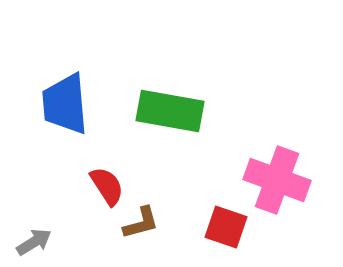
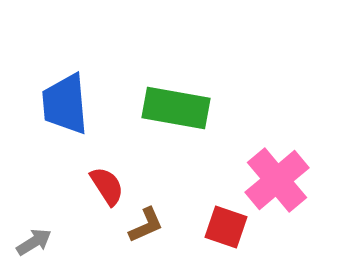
green rectangle: moved 6 px right, 3 px up
pink cross: rotated 30 degrees clockwise
brown L-shape: moved 5 px right, 2 px down; rotated 9 degrees counterclockwise
